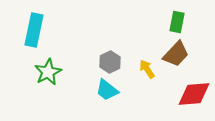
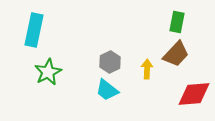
yellow arrow: rotated 36 degrees clockwise
